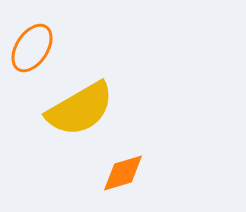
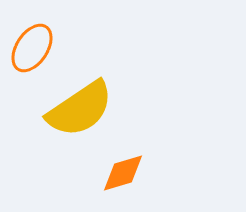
yellow semicircle: rotated 4 degrees counterclockwise
